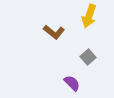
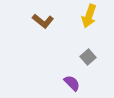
brown L-shape: moved 11 px left, 11 px up
